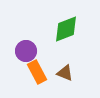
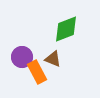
purple circle: moved 4 px left, 6 px down
brown triangle: moved 12 px left, 14 px up
